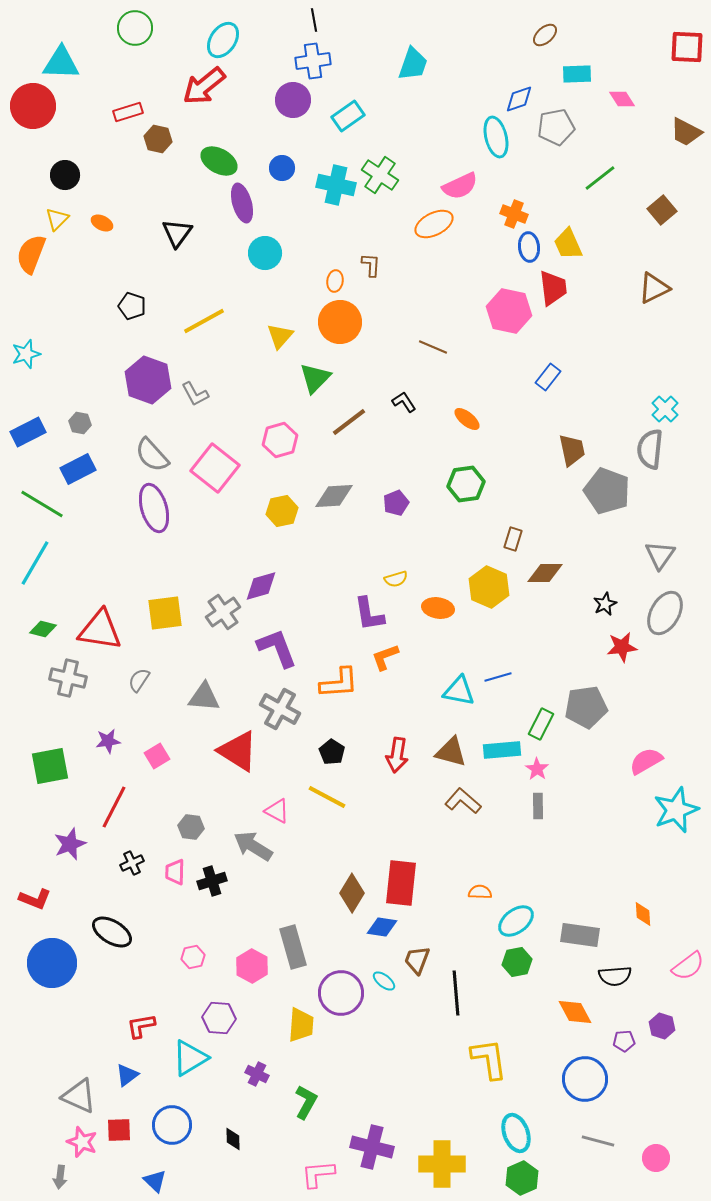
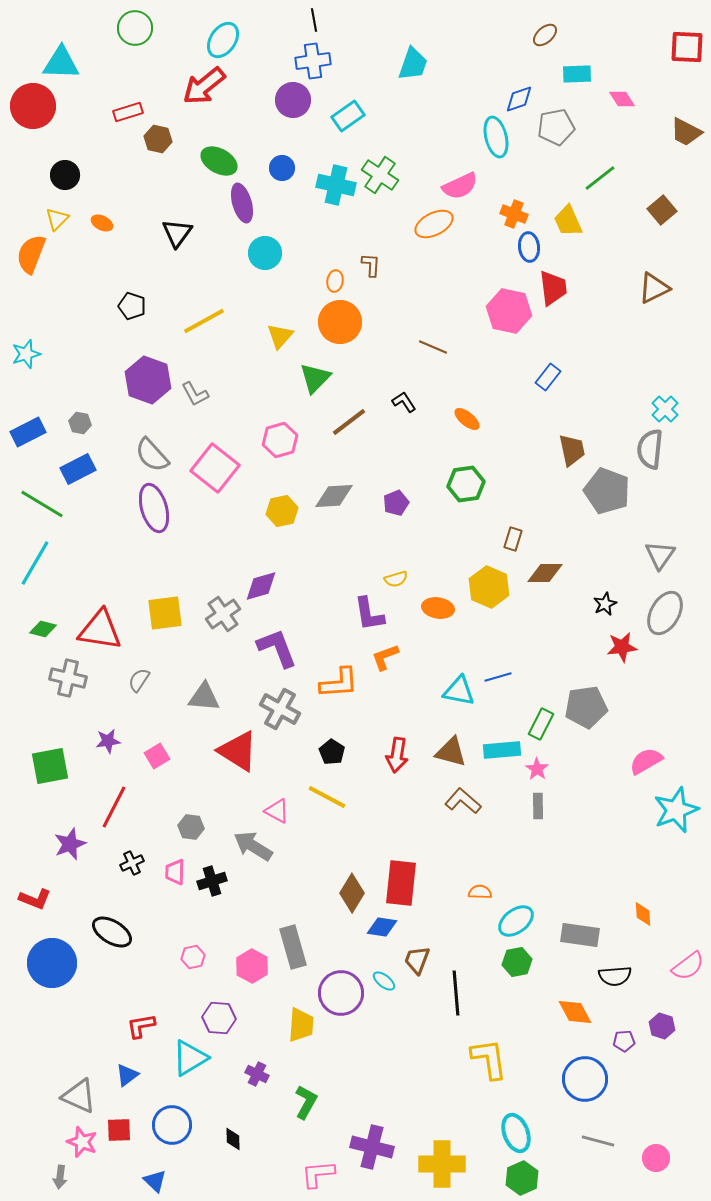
yellow trapezoid at (568, 244): moved 23 px up
gray cross at (223, 612): moved 2 px down
